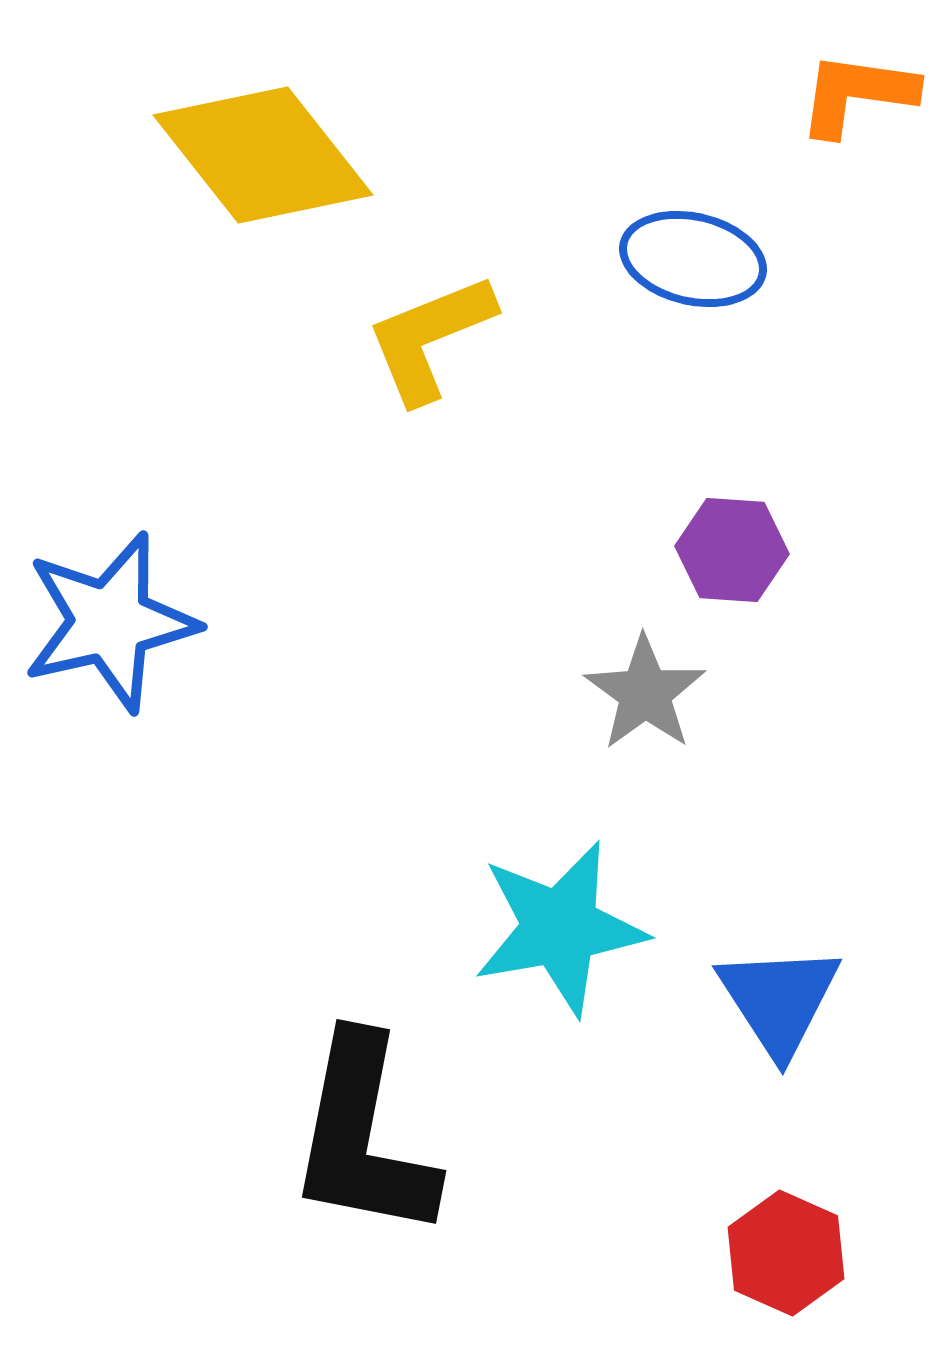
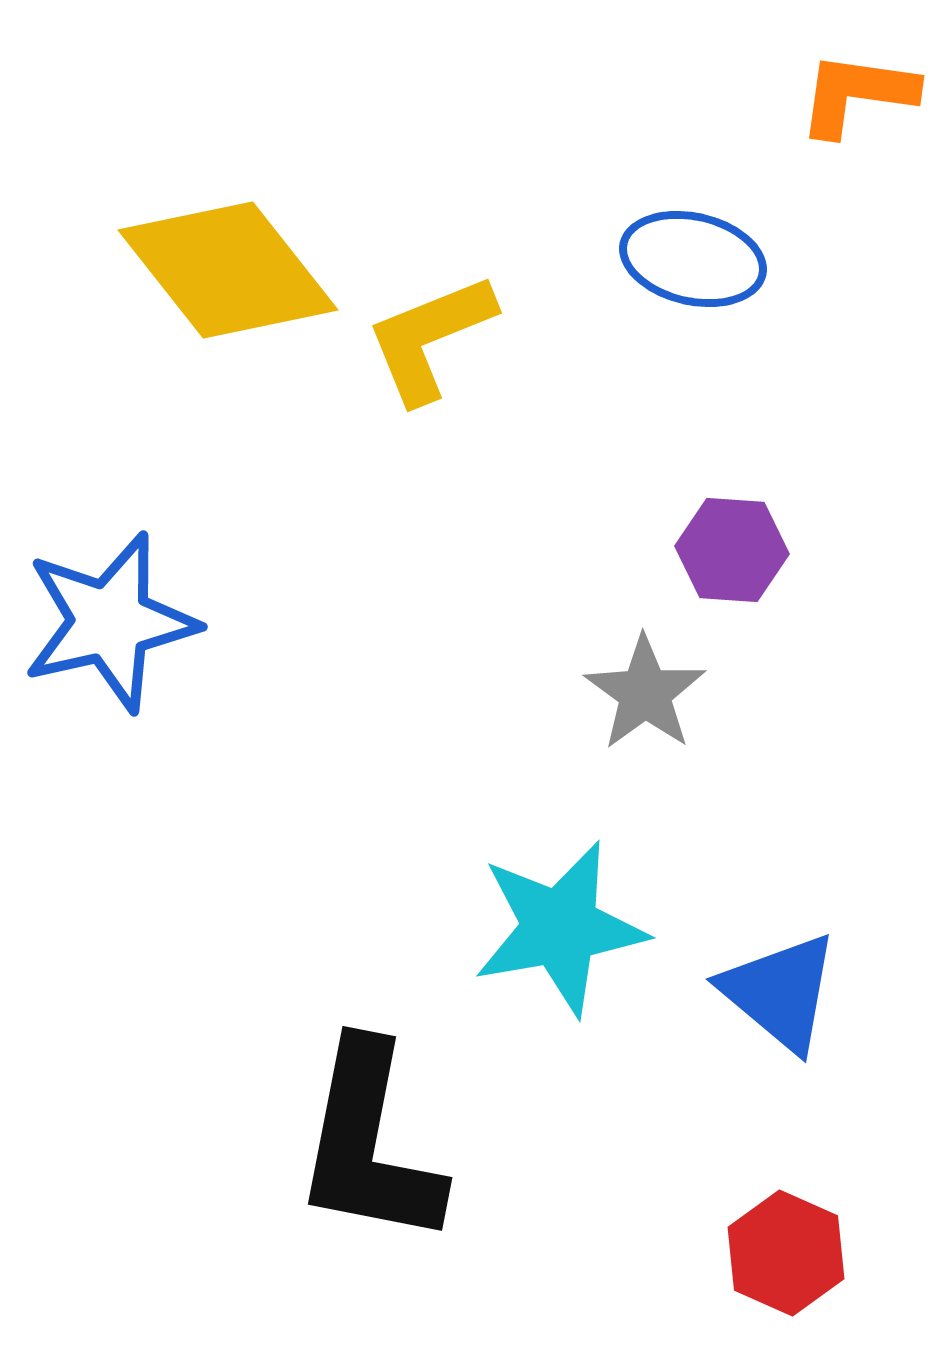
yellow diamond: moved 35 px left, 115 px down
blue triangle: moved 1 px right, 8 px up; rotated 17 degrees counterclockwise
black L-shape: moved 6 px right, 7 px down
